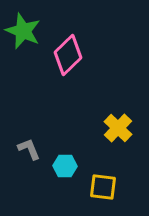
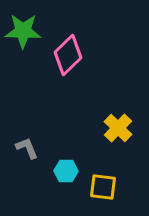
green star: rotated 21 degrees counterclockwise
gray L-shape: moved 2 px left, 1 px up
cyan hexagon: moved 1 px right, 5 px down
